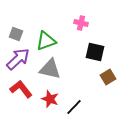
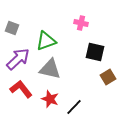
gray square: moved 4 px left, 6 px up
